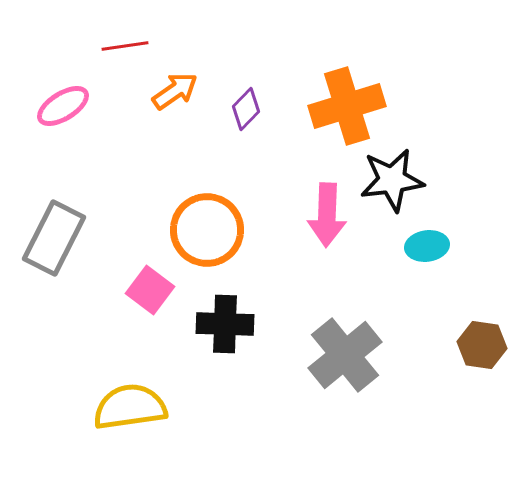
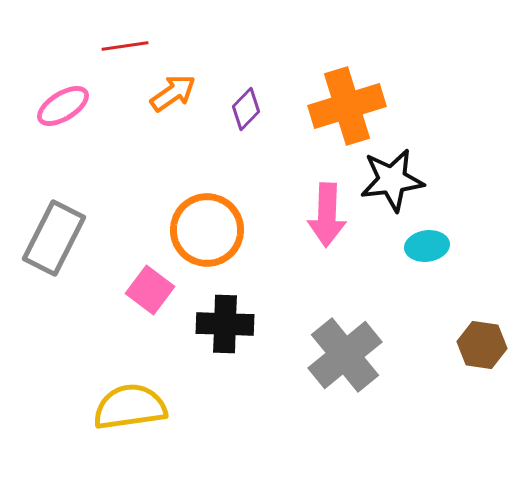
orange arrow: moved 2 px left, 2 px down
